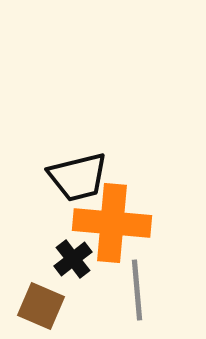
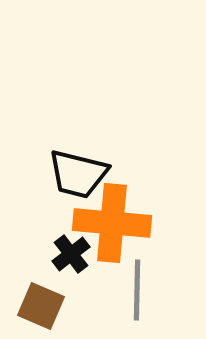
black trapezoid: moved 3 px up; rotated 28 degrees clockwise
black cross: moved 2 px left, 5 px up
gray line: rotated 6 degrees clockwise
